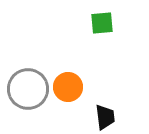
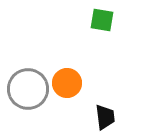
green square: moved 3 px up; rotated 15 degrees clockwise
orange circle: moved 1 px left, 4 px up
